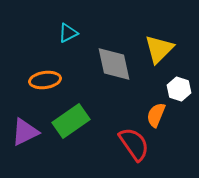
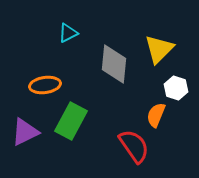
gray diamond: rotated 18 degrees clockwise
orange ellipse: moved 5 px down
white hexagon: moved 3 px left, 1 px up
green rectangle: rotated 27 degrees counterclockwise
red semicircle: moved 2 px down
